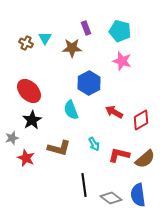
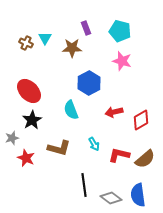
red arrow: rotated 42 degrees counterclockwise
